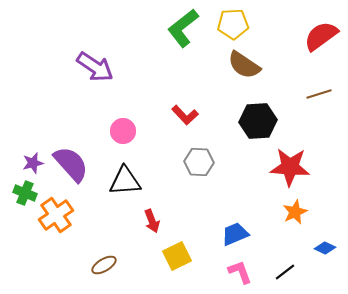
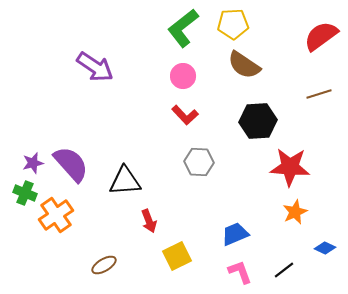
pink circle: moved 60 px right, 55 px up
red arrow: moved 3 px left
black line: moved 1 px left, 2 px up
